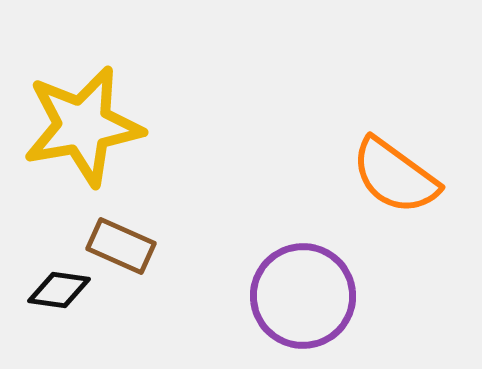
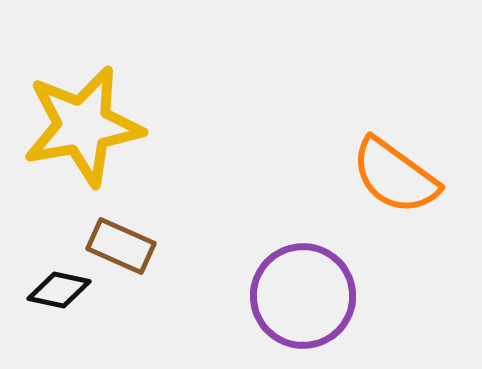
black diamond: rotated 4 degrees clockwise
